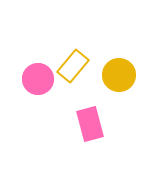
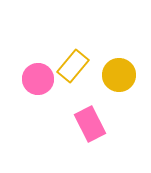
pink rectangle: rotated 12 degrees counterclockwise
